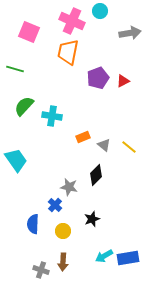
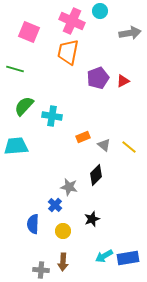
cyan trapezoid: moved 14 px up; rotated 60 degrees counterclockwise
gray cross: rotated 14 degrees counterclockwise
